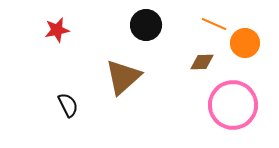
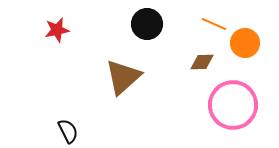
black circle: moved 1 px right, 1 px up
black semicircle: moved 26 px down
